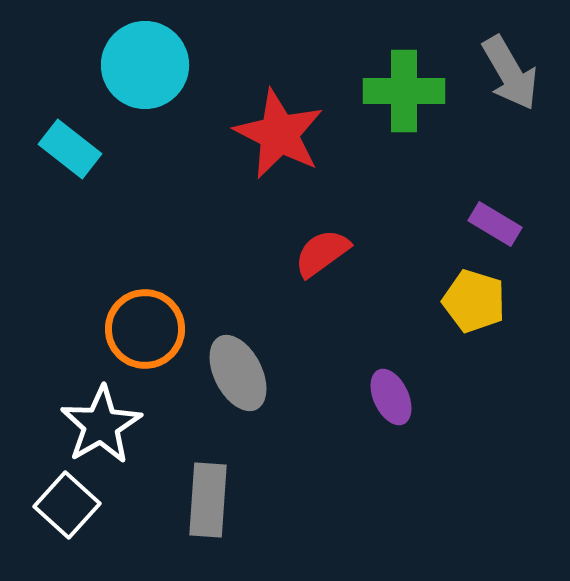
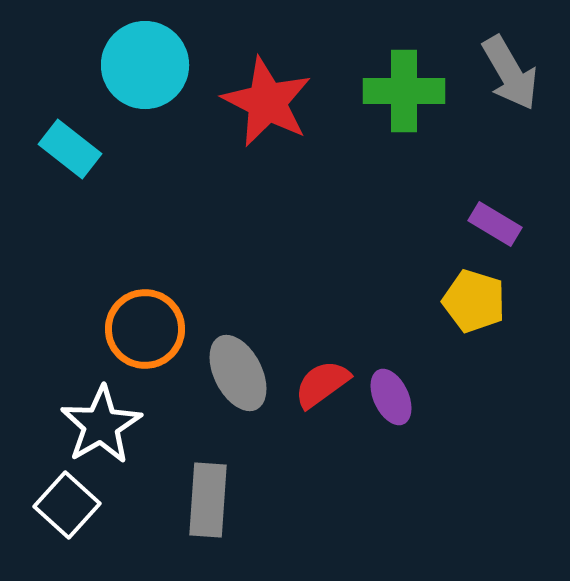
red star: moved 12 px left, 32 px up
red semicircle: moved 131 px down
